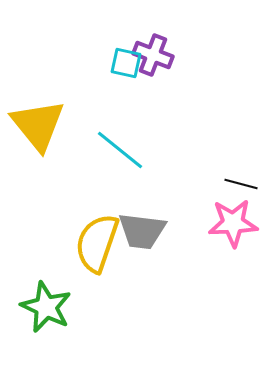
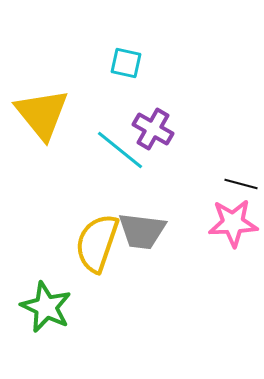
purple cross: moved 74 px down; rotated 9 degrees clockwise
yellow triangle: moved 4 px right, 11 px up
